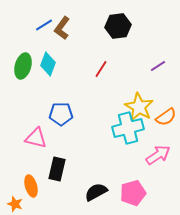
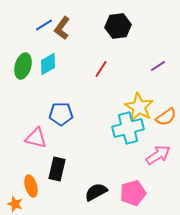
cyan diamond: rotated 40 degrees clockwise
